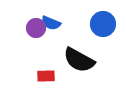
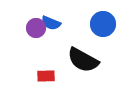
black semicircle: moved 4 px right
